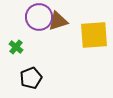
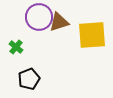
brown triangle: moved 1 px right, 1 px down
yellow square: moved 2 px left
black pentagon: moved 2 px left, 1 px down
